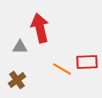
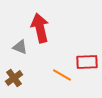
gray triangle: rotated 21 degrees clockwise
orange line: moved 6 px down
brown cross: moved 3 px left, 2 px up
